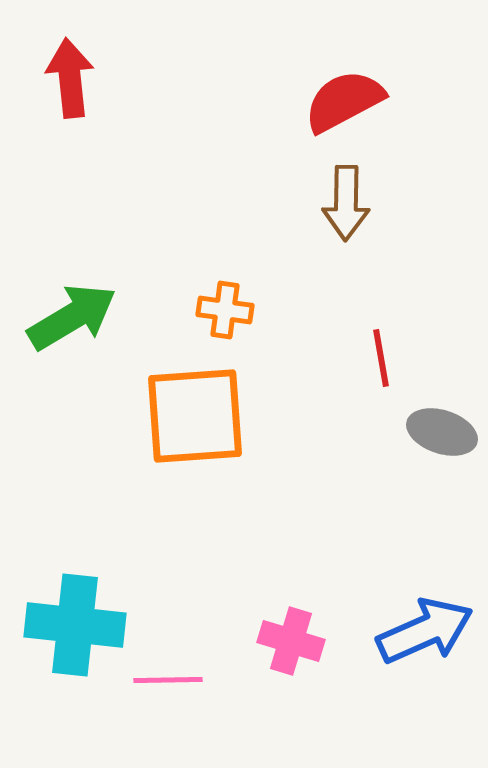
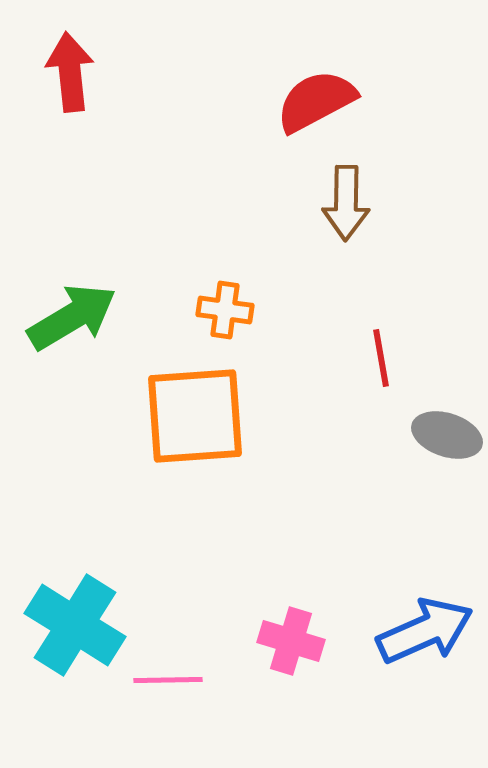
red arrow: moved 6 px up
red semicircle: moved 28 px left
gray ellipse: moved 5 px right, 3 px down
cyan cross: rotated 26 degrees clockwise
